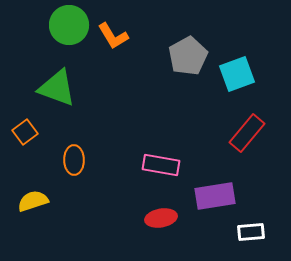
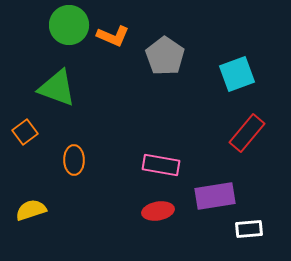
orange L-shape: rotated 36 degrees counterclockwise
gray pentagon: moved 23 px left; rotated 9 degrees counterclockwise
yellow semicircle: moved 2 px left, 9 px down
red ellipse: moved 3 px left, 7 px up
white rectangle: moved 2 px left, 3 px up
